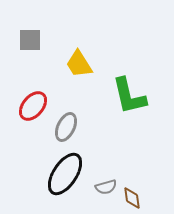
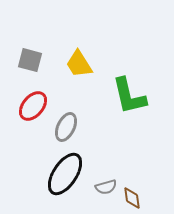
gray square: moved 20 px down; rotated 15 degrees clockwise
